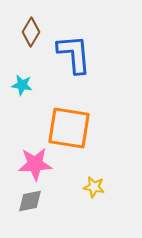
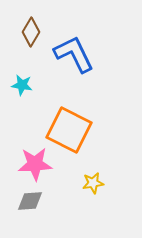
blue L-shape: rotated 21 degrees counterclockwise
orange square: moved 2 px down; rotated 18 degrees clockwise
yellow star: moved 1 px left, 4 px up; rotated 20 degrees counterclockwise
gray diamond: rotated 8 degrees clockwise
